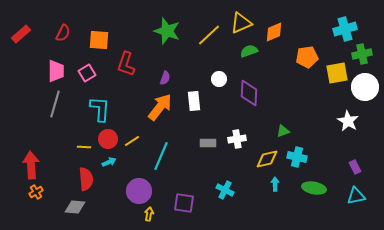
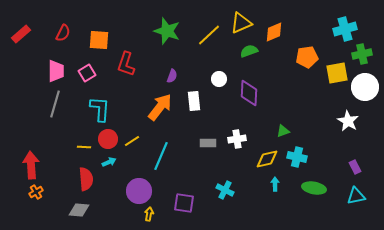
purple semicircle at (165, 78): moved 7 px right, 2 px up
gray diamond at (75, 207): moved 4 px right, 3 px down
